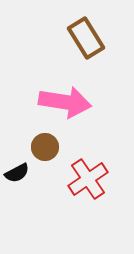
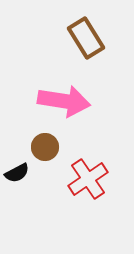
pink arrow: moved 1 px left, 1 px up
